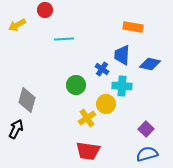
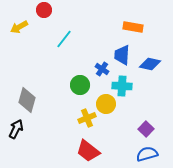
red circle: moved 1 px left
yellow arrow: moved 2 px right, 2 px down
cyan line: rotated 48 degrees counterclockwise
green circle: moved 4 px right
yellow cross: rotated 12 degrees clockwise
red trapezoid: rotated 30 degrees clockwise
